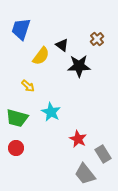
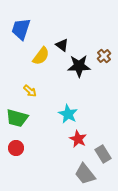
brown cross: moved 7 px right, 17 px down
yellow arrow: moved 2 px right, 5 px down
cyan star: moved 17 px right, 2 px down
